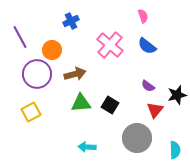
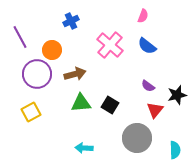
pink semicircle: rotated 40 degrees clockwise
cyan arrow: moved 3 px left, 1 px down
